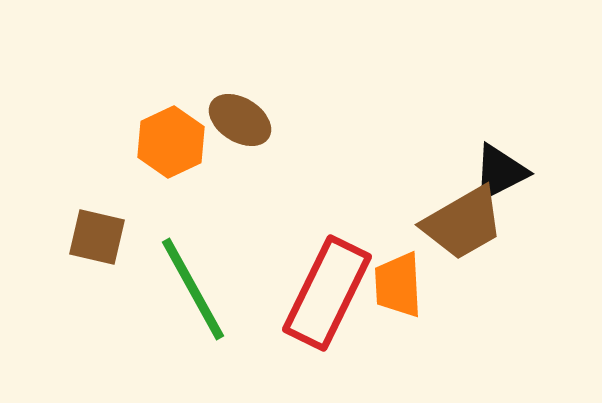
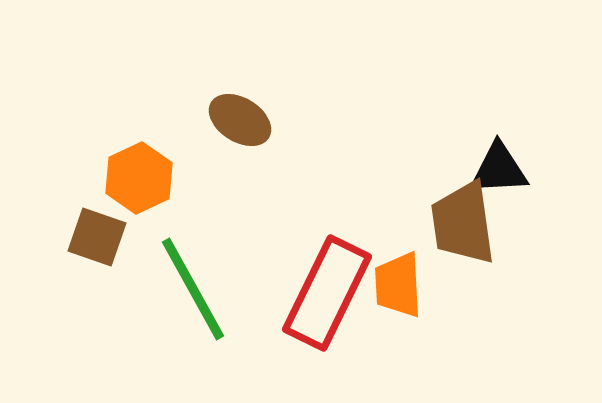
orange hexagon: moved 32 px left, 36 px down
black triangle: moved 1 px left, 3 px up; rotated 24 degrees clockwise
brown trapezoid: rotated 112 degrees clockwise
brown square: rotated 6 degrees clockwise
